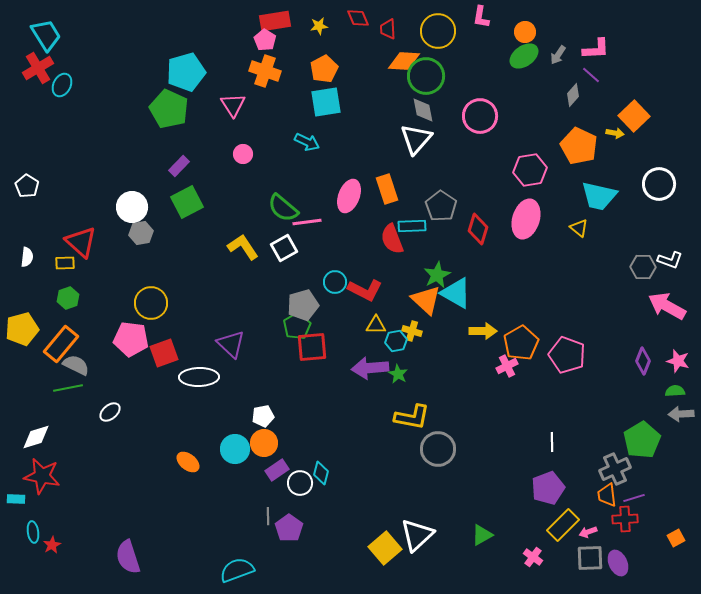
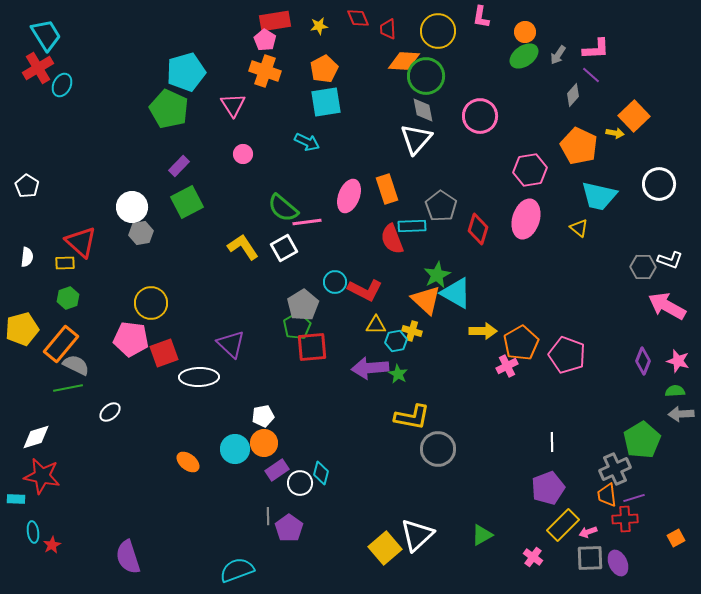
gray pentagon at (303, 305): rotated 16 degrees counterclockwise
